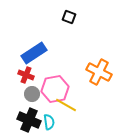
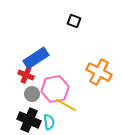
black square: moved 5 px right, 4 px down
blue rectangle: moved 2 px right, 5 px down
